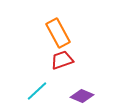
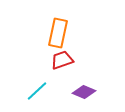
orange rectangle: rotated 40 degrees clockwise
purple diamond: moved 2 px right, 4 px up
